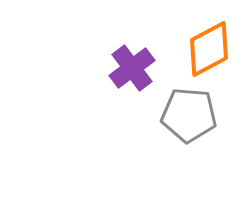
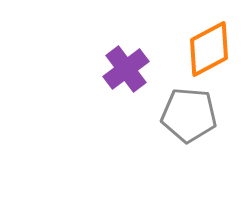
purple cross: moved 6 px left, 1 px down
